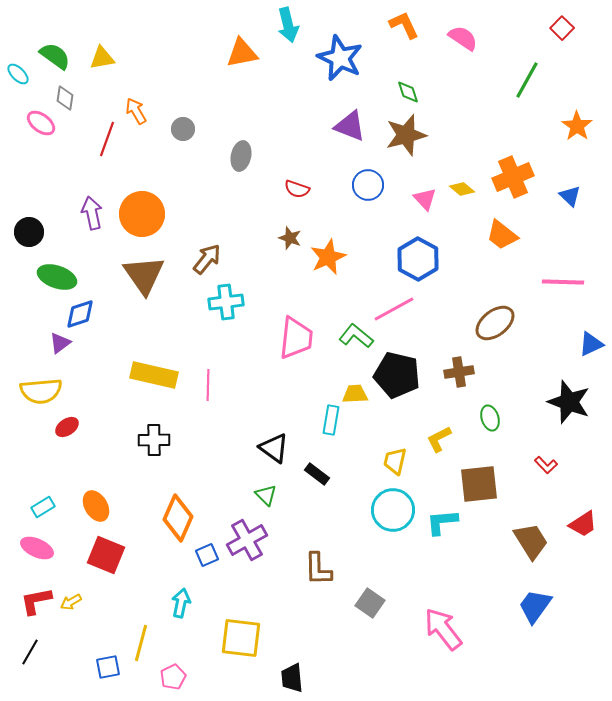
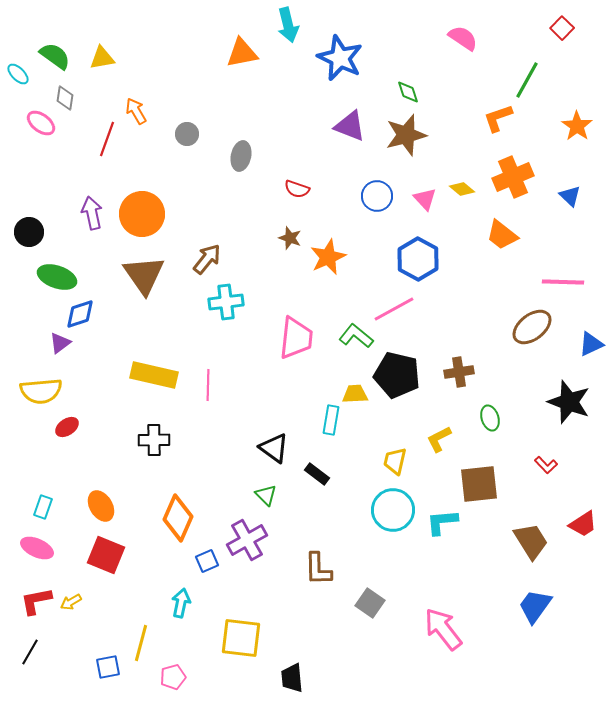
orange L-shape at (404, 25): moved 94 px right, 93 px down; rotated 84 degrees counterclockwise
gray circle at (183, 129): moved 4 px right, 5 px down
blue circle at (368, 185): moved 9 px right, 11 px down
brown ellipse at (495, 323): moved 37 px right, 4 px down
orange ellipse at (96, 506): moved 5 px right
cyan rectangle at (43, 507): rotated 40 degrees counterclockwise
blue square at (207, 555): moved 6 px down
pink pentagon at (173, 677): rotated 10 degrees clockwise
